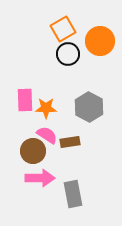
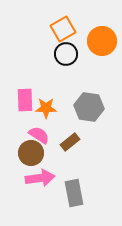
orange circle: moved 2 px right
black circle: moved 2 px left
gray hexagon: rotated 20 degrees counterclockwise
pink semicircle: moved 8 px left
brown rectangle: rotated 30 degrees counterclockwise
brown circle: moved 2 px left, 2 px down
pink arrow: rotated 8 degrees counterclockwise
gray rectangle: moved 1 px right, 1 px up
